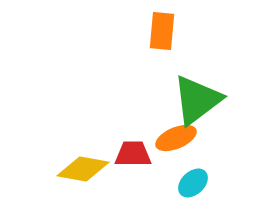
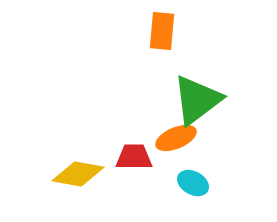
red trapezoid: moved 1 px right, 3 px down
yellow diamond: moved 5 px left, 5 px down
cyan ellipse: rotated 72 degrees clockwise
